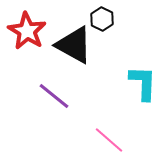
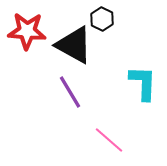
red star: rotated 27 degrees counterclockwise
purple line: moved 16 px right, 4 px up; rotated 20 degrees clockwise
